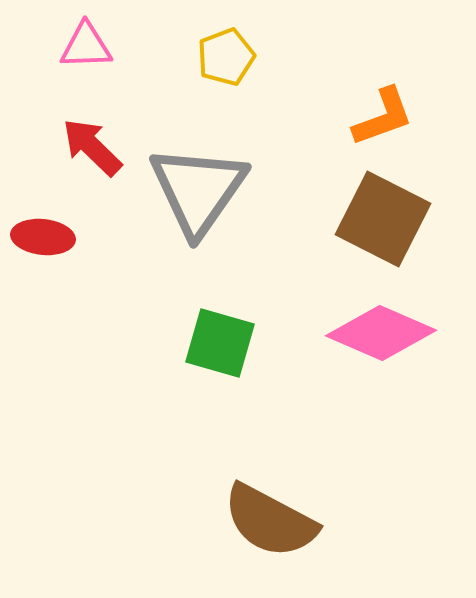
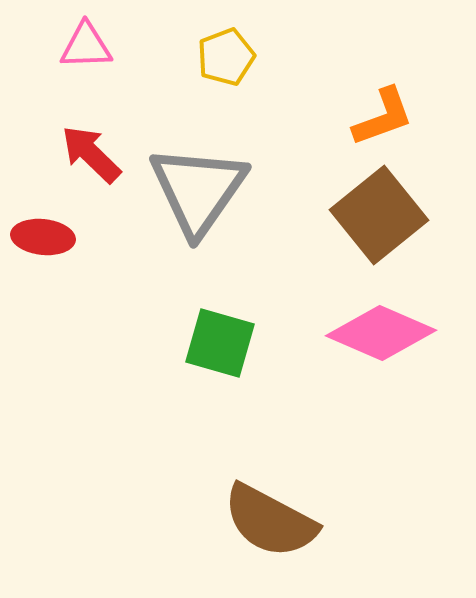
red arrow: moved 1 px left, 7 px down
brown square: moved 4 px left, 4 px up; rotated 24 degrees clockwise
